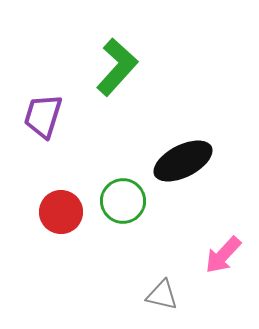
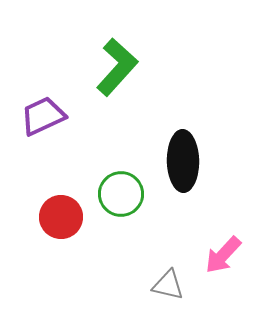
purple trapezoid: rotated 48 degrees clockwise
black ellipse: rotated 64 degrees counterclockwise
green circle: moved 2 px left, 7 px up
red circle: moved 5 px down
gray triangle: moved 6 px right, 10 px up
